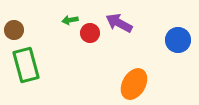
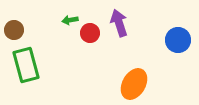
purple arrow: rotated 44 degrees clockwise
